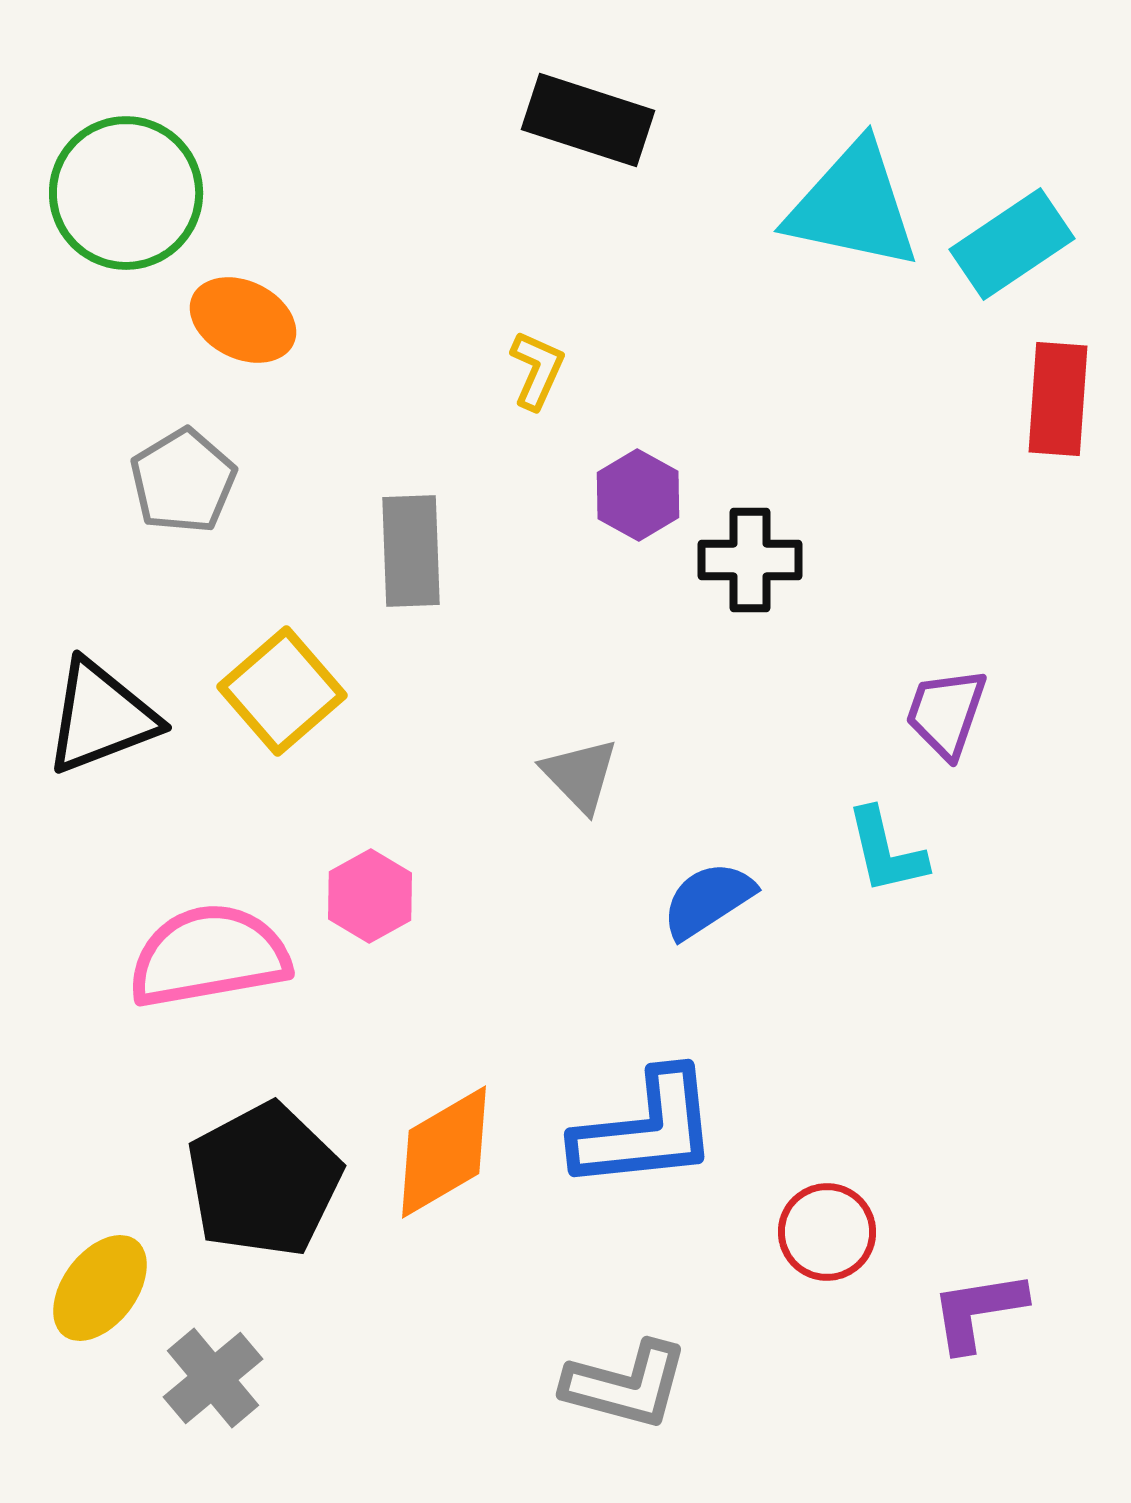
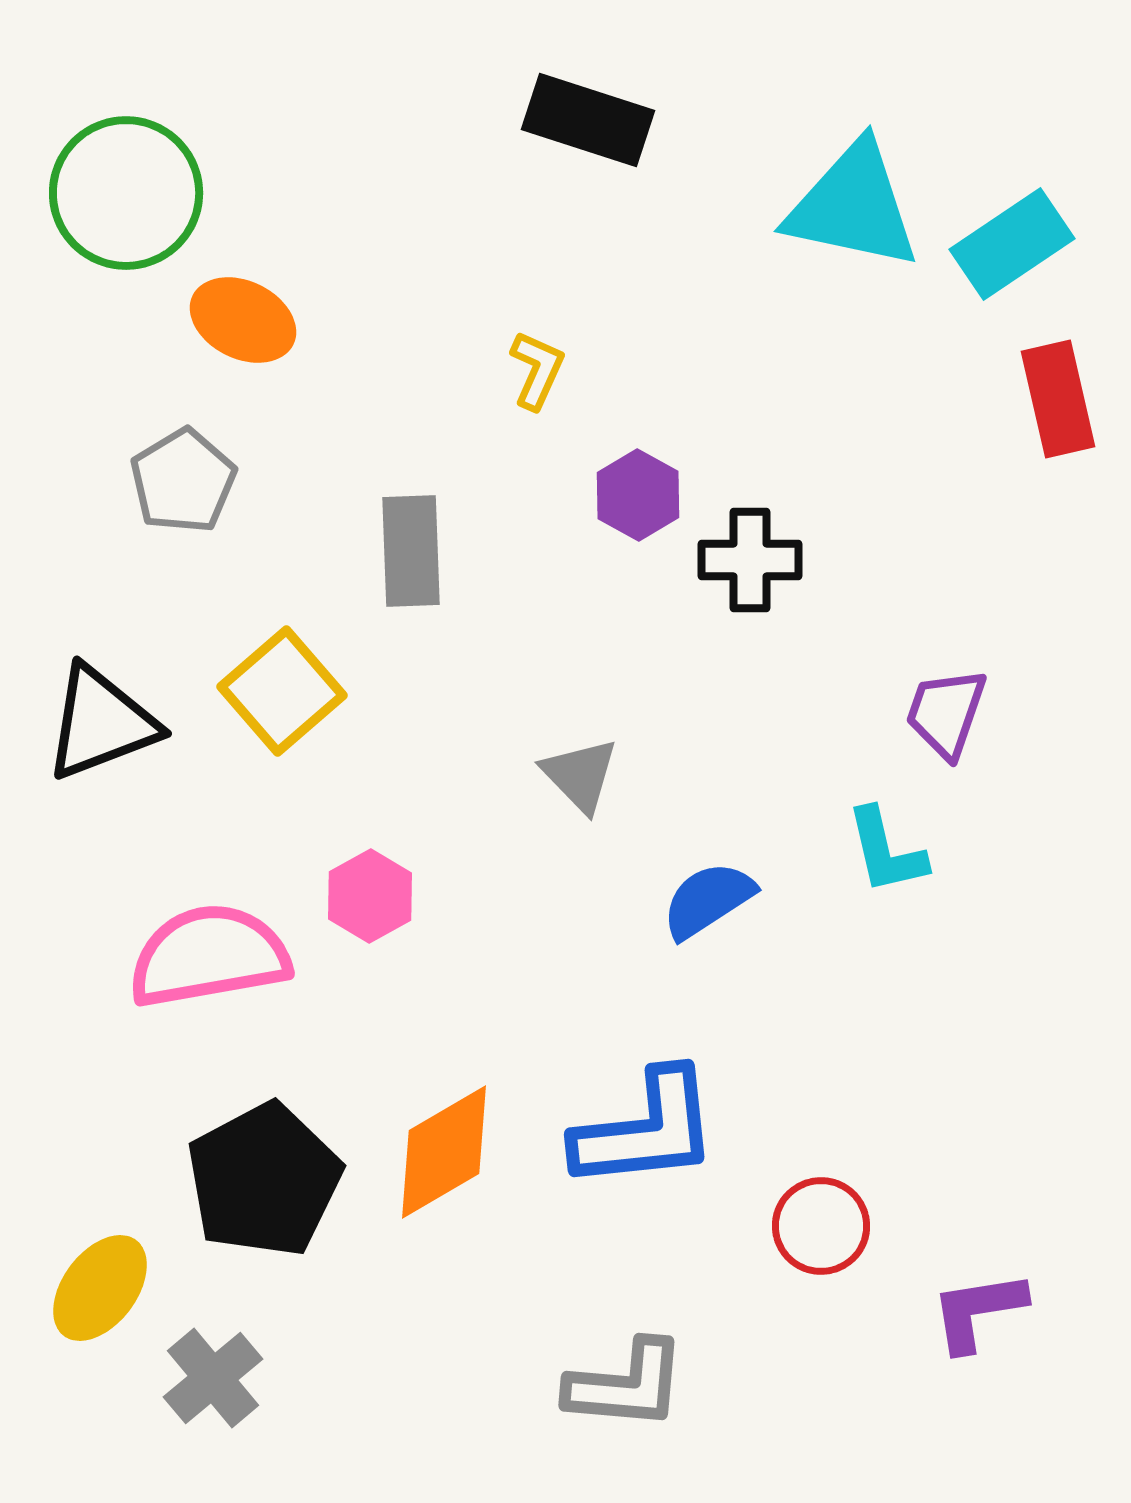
red rectangle: rotated 17 degrees counterclockwise
black triangle: moved 6 px down
red circle: moved 6 px left, 6 px up
gray L-shape: rotated 10 degrees counterclockwise
